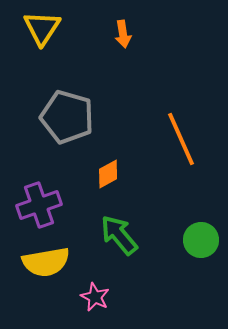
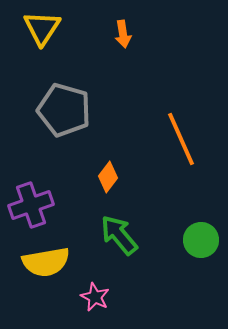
gray pentagon: moved 3 px left, 7 px up
orange diamond: moved 3 px down; rotated 24 degrees counterclockwise
purple cross: moved 8 px left
